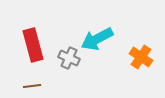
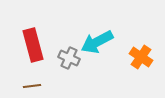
cyan arrow: moved 3 px down
